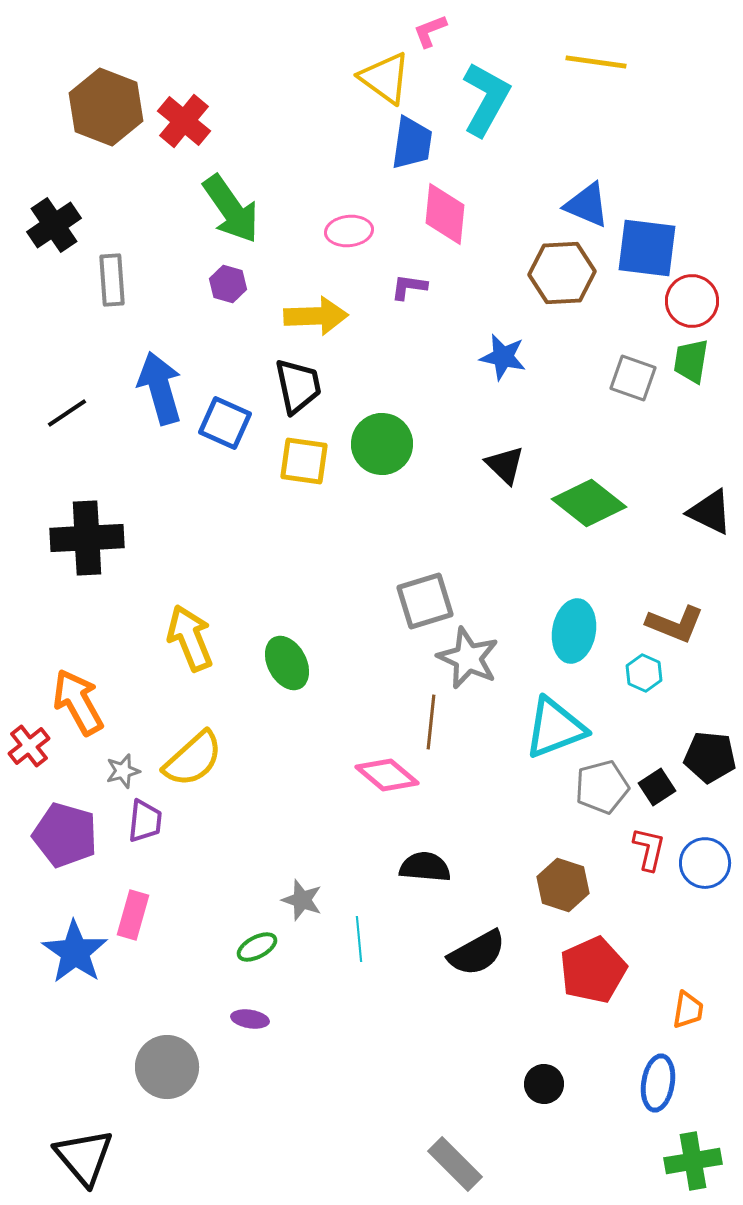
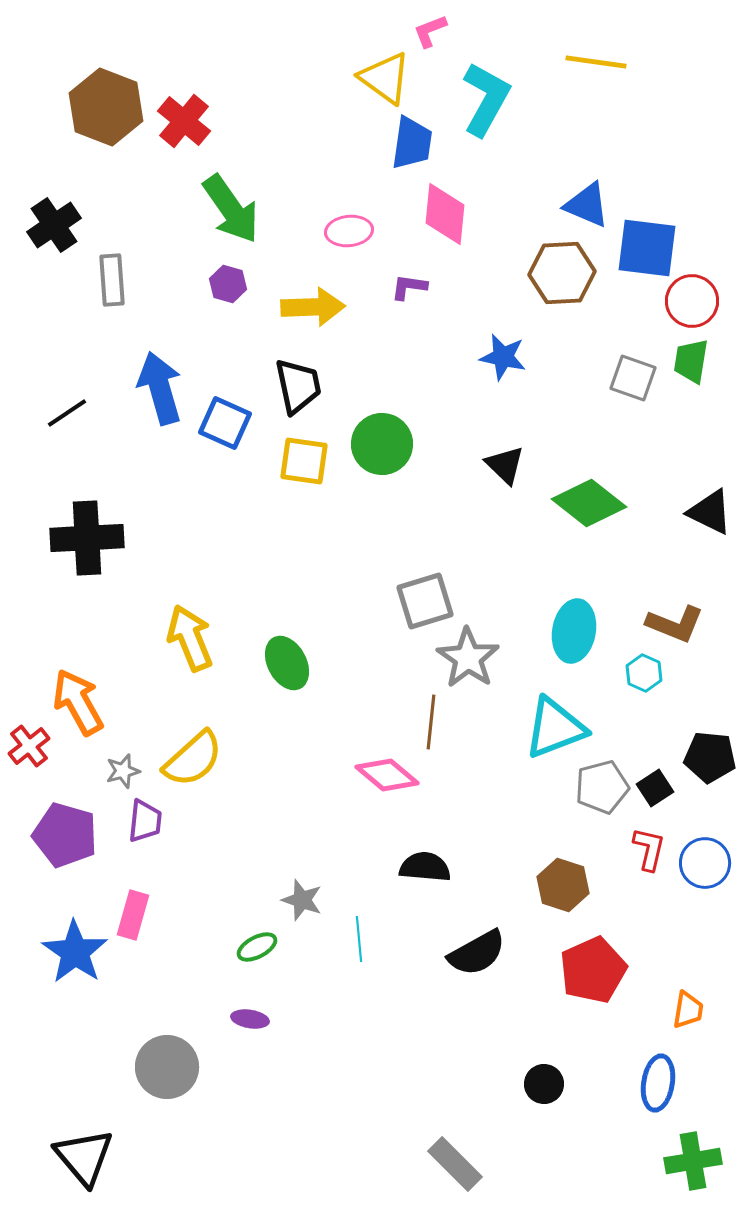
yellow arrow at (316, 316): moved 3 px left, 9 px up
gray star at (468, 658): rotated 10 degrees clockwise
black square at (657, 787): moved 2 px left, 1 px down
